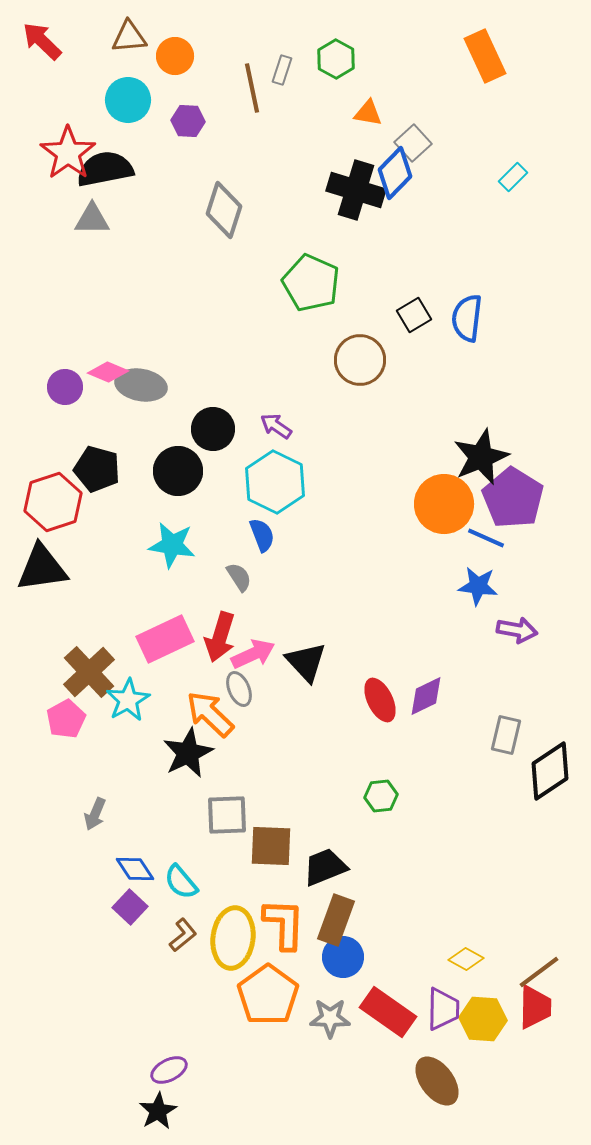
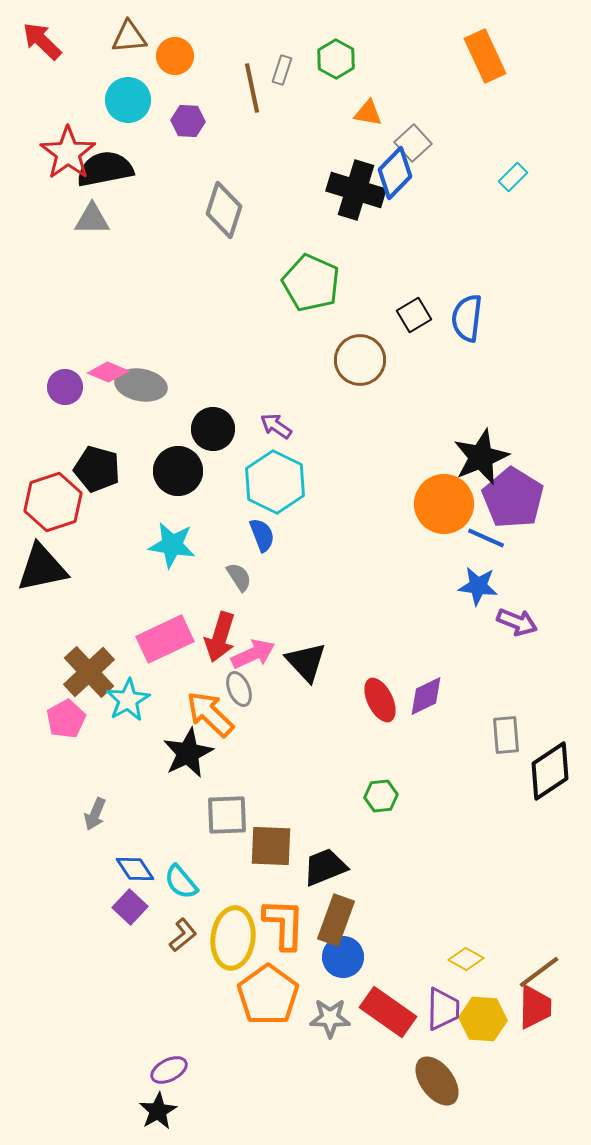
black triangle at (42, 568): rotated 4 degrees counterclockwise
purple arrow at (517, 630): moved 8 px up; rotated 12 degrees clockwise
gray rectangle at (506, 735): rotated 18 degrees counterclockwise
